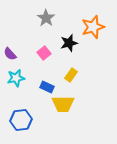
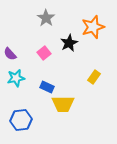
black star: rotated 12 degrees counterclockwise
yellow rectangle: moved 23 px right, 2 px down
